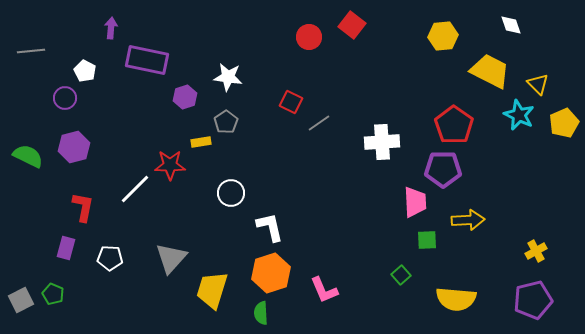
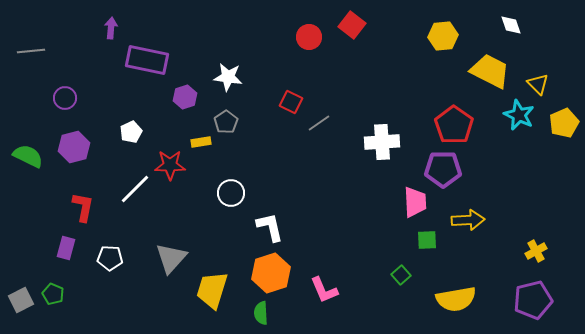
white pentagon at (85, 71): moved 46 px right, 61 px down; rotated 20 degrees clockwise
yellow semicircle at (456, 299): rotated 15 degrees counterclockwise
